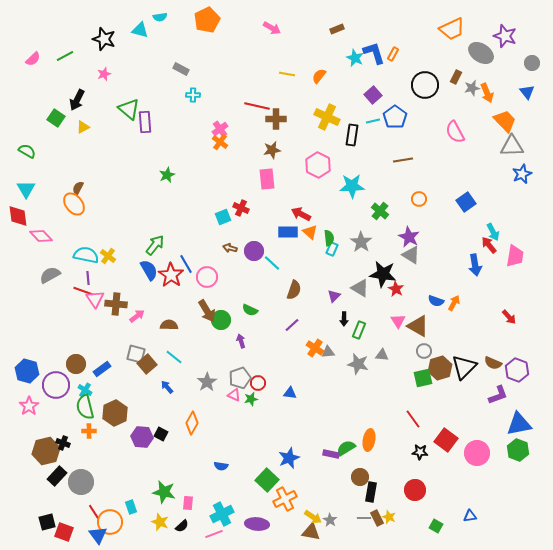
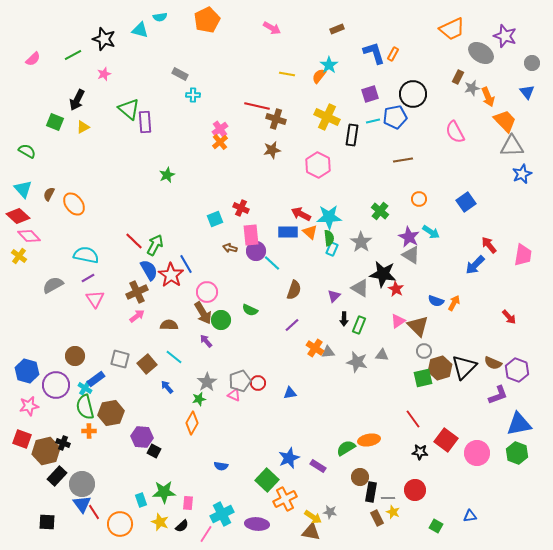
green line at (65, 56): moved 8 px right, 1 px up
cyan star at (355, 58): moved 26 px left, 7 px down; rotated 12 degrees clockwise
gray rectangle at (181, 69): moved 1 px left, 5 px down
brown rectangle at (456, 77): moved 2 px right
black circle at (425, 85): moved 12 px left, 9 px down
orange arrow at (487, 93): moved 1 px right, 4 px down
purple square at (373, 95): moved 3 px left, 1 px up; rotated 24 degrees clockwise
blue pentagon at (395, 117): rotated 25 degrees clockwise
green square at (56, 118): moved 1 px left, 4 px down; rotated 12 degrees counterclockwise
brown cross at (276, 119): rotated 18 degrees clockwise
orange cross at (220, 142): rotated 14 degrees clockwise
pink rectangle at (267, 179): moved 16 px left, 56 px down
cyan star at (352, 186): moved 23 px left, 31 px down
brown semicircle at (78, 188): moved 29 px left, 6 px down
cyan triangle at (26, 189): moved 3 px left; rotated 12 degrees counterclockwise
red diamond at (18, 216): rotated 40 degrees counterclockwise
cyan square at (223, 217): moved 8 px left, 2 px down
cyan arrow at (493, 232): moved 62 px left; rotated 30 degrees counterclockwise
pink diamond at (41, 236): moved 12 px left
green arrow at (155, 245): rotated 10 degrees counterclockwise
purple circle at (254, 251): moved 2 px right
yellow cross at (108, 256): moved 89 px left
pink trapezoid at (515, 256): moved 8 px right, 1 px up
blue arrow at (475, 265): rotated 55 degrees clockwise
gray semicircle at (50, 275): moved 3 px right, 10 px down
pink circle at (207, 277): moved 15 px down
purple line at (88, 278): rotated 64 degrees clockwise
red line at (83, 291): moved 51 px right, 50 px up; rotated 24 degrees clockwise
brown cross at (116, 304): moved 21 px right, 12 px up; rotated 30 degrees counterclockwise
brown arrow at (207, 311): moved 4 px left, 2 px down
pink triangle at (398, 321): rotated 28 degrees clockwise
brown triangle at (418, 326): rotated 15 degrees clockwise
green rectangle at (359, 330): moved 5 px up
purple arrow at (241, 341): moved 35 px left; rotated 24 degrees counterclockwise
gray square at (136, 354): moved 16 px left, 5 px down
brown circle at (76, 364): moved 1 px left, 8 px up
gray star at (358, 364): moved 1 px left, 2 px up
blue rectangle at (102, 369): moved 6 px left, 10 px down
gray pentagon at (240, 378): moved 3 px down
cyan cross at (85, 390): moved 2 px up
blue triangle at (290, 393): rotated 16 degrees counterclockwise
green star at (251, 399): moved 52 px left
pink star at (29, 406): rotated 24 degrees clockwise
brown hexagon at (115, 413): moved 4 px left; rotated 15 degrees clockwise
black square at (161, 434): moved 7 px left, 17 px down
orange ellipse at (369, 440): rotated 70 degrees clockwise
green hexagon at (518, 450): moved 1 px left, 3 px down
purple rectangle at (331, 454): moved 13 px left, 12 px down; rotated 21 degrees clockwise
gray circle at (81, 482): moved 1 px right, 2 px down
green star at (164, 492): rotated 15 degrees counterclockwise
cyan rectangle at (131, 507): moved 10 px right, 7 px up
yellow star at (389, 517): moved 4 px right, 5 px up
gray line at (364, 518): moved 24 px right, 20 px up
gray star at (330, 520): moved 8 px up; rotated 24 degrees counterclockwise
black square at (47, 522): rotated 18 degrees clockwise
orange circle at (110, 522): moved 10 px right, 2 px down
red square at (64, 532): moved 42 px left, 93 px up
pink line at (214, 534): moved 8 px left; rotated 36 degrees counterclockwise
blue triangle at (98, 535): moved 16 px left, 31 px up
